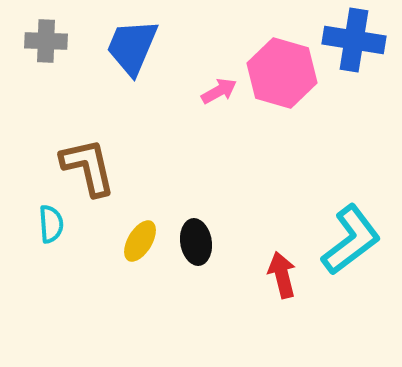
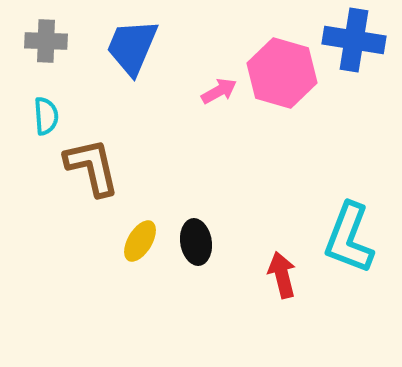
brown L-shape: moved 4 px right
cyan semicircle: moved 5 px left, 108 px up
cyan L-shape: moved 2 px left, 2 px up; rotated 148 degrees clockwise
